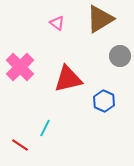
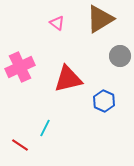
pink cross: rotated 20 degrees clockwise
